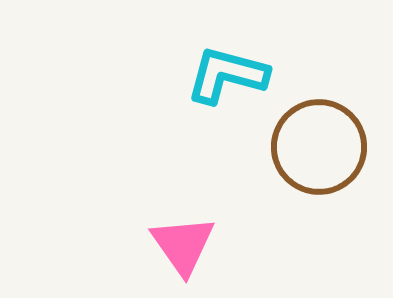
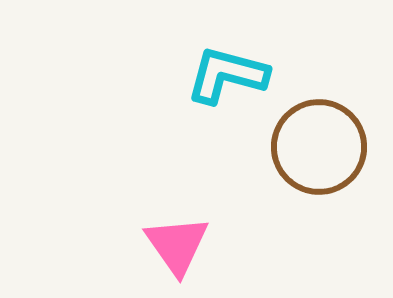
pink triangle: moved 6 px left
